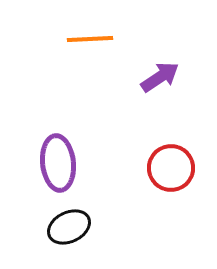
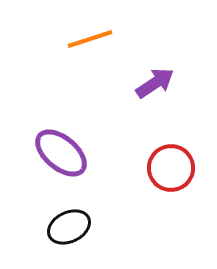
orange line: rotated 15 degrees counterclockwise
purple arrow: moved 5 px left, 6 px down
purple ellipse: moved 3 px right, 10 px up; rotated 44 degrees counterclockwise
